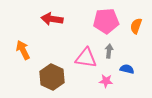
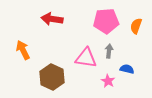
pink star: moved 2 px right; rotated 24 degrees clockwise
